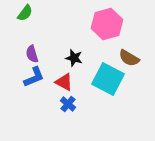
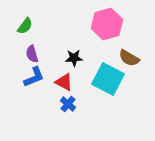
green semicircle: moved 13 px down
black star: rotated 18 degrees counterclockwise
